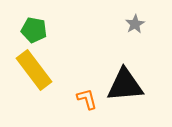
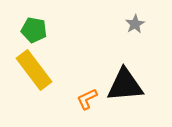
orange L-shape: rotated 100 degrees counterclockwise
